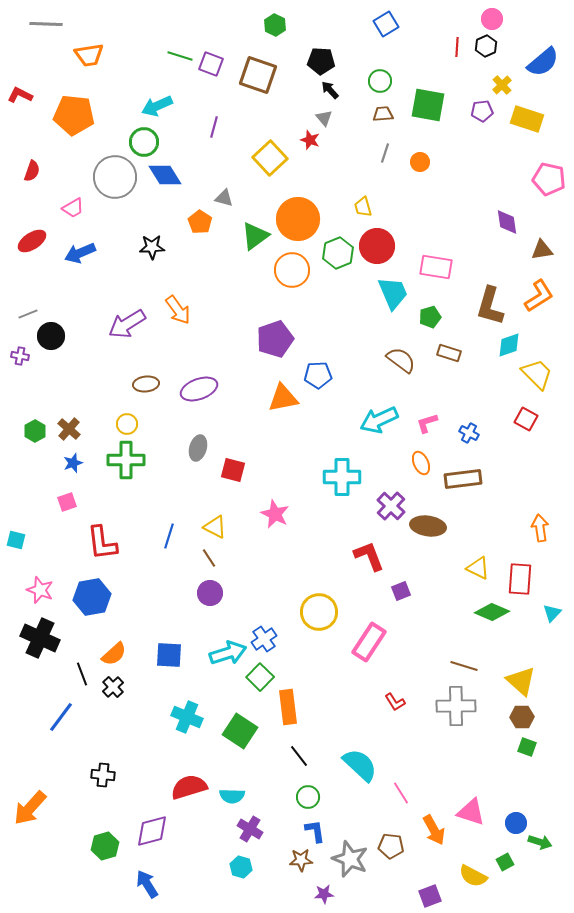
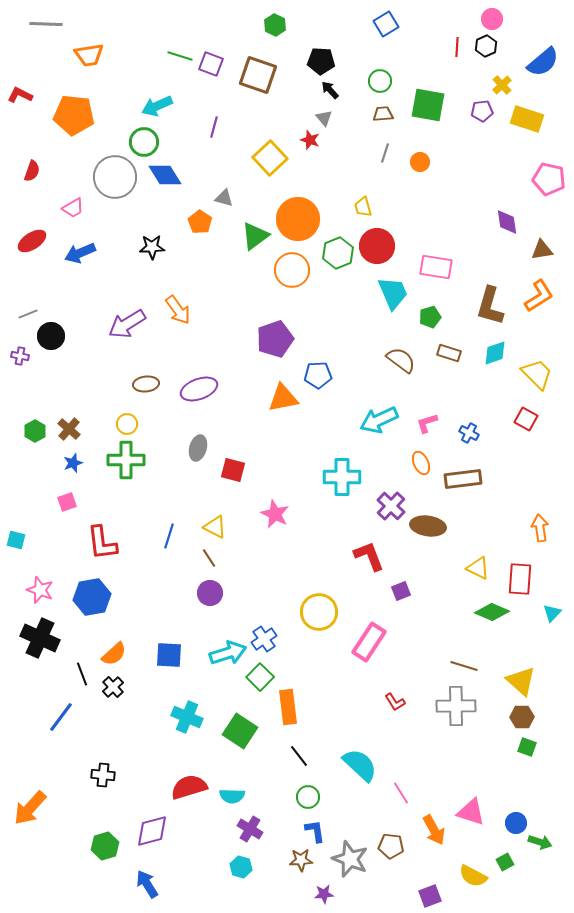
cyan diamond at (509, 345): moved 14 px left, 8 px down
